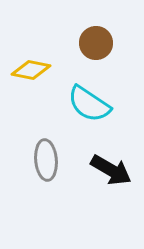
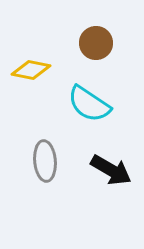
gray ellipse: moved 1 px left, 1 px down
